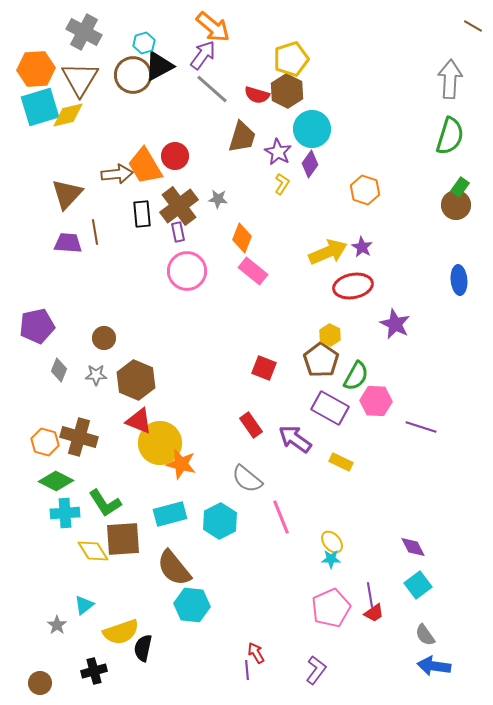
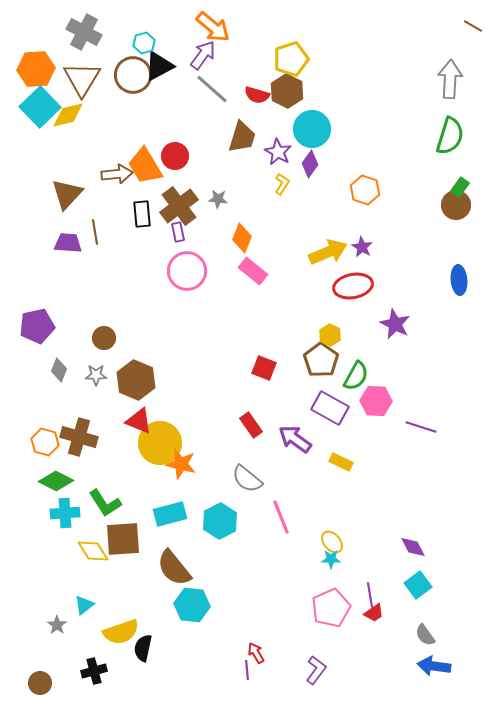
brown triangle at (80, 79): moved 2 px right
cyan square at (40, 107): rotated 27 degrees counterclockwise
